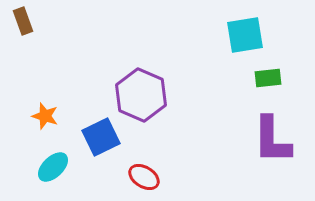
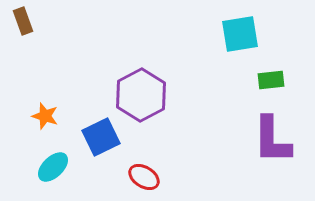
cyan square: moved 5 px left, 1 px up
green rectangle: moved 3 px right, 2 px down
purple hexagon: rotated 9 degrees clockwise
